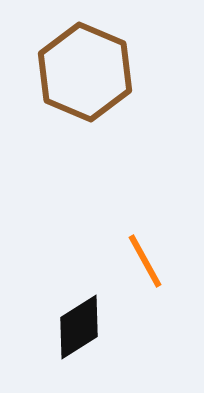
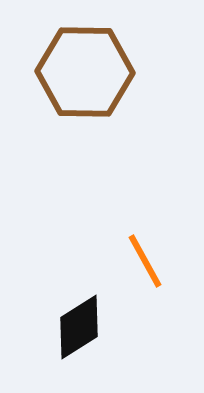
brown hexagon: rotated 22 degrees counterclockwise
